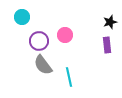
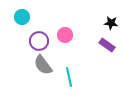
black star: moved 1 px right, 1 px down; rotated 24 degrees clockwise
purple rectangle: rotated 49 degrees counterclockwise
